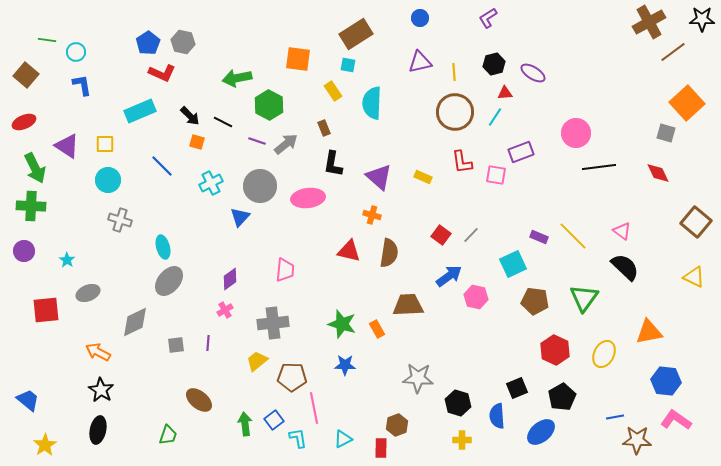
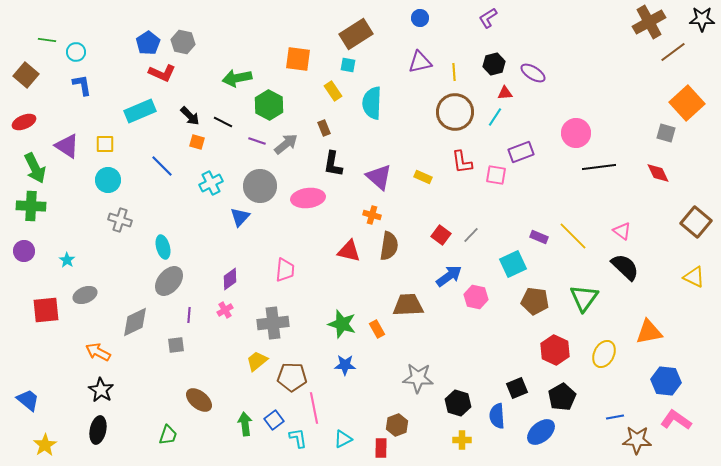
brown semicircle at (389, 253): moved 7 px up
gray ellipse at (88, 293): moved 3 px left, 2 px down
purple line at (208, 343): moved 19 px left, 28 px up
